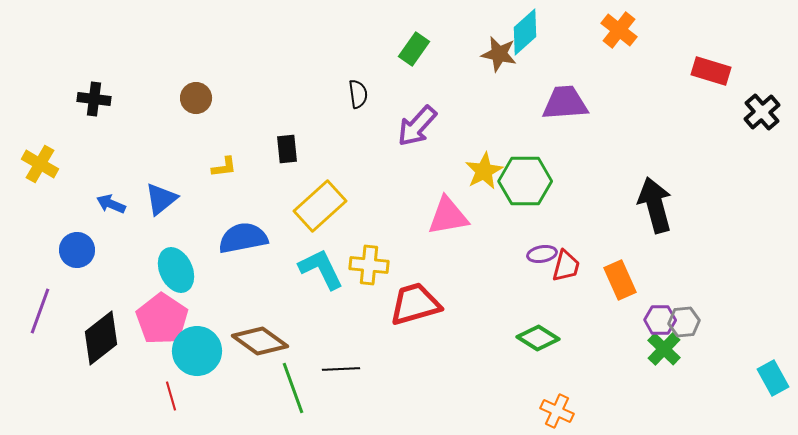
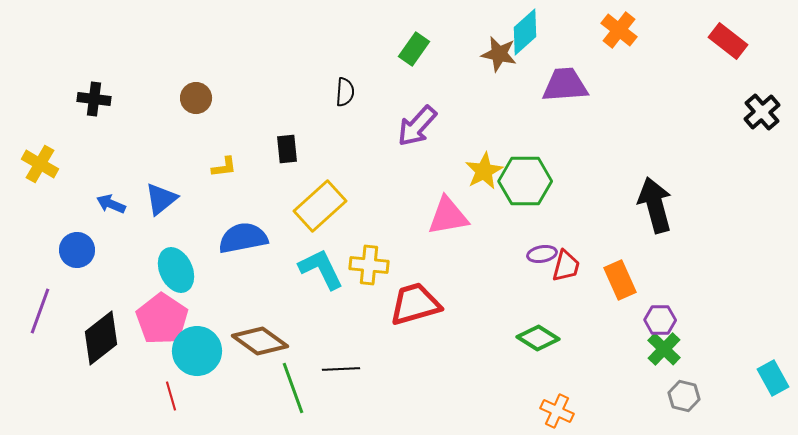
red rectangle at (711, 71): moved 17 px right, 30 px up; rotated 21 degrees clockwise
black semicircle at (358, 94): moved 13 px left, 2 px up; rotated 12 degrees clockwise
purple trapezoid at (565, 103): moved 18 px up
gray hexagon at (684, 322): moved 74 px down; rotated 20 degrees clockwise
